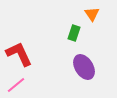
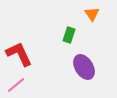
green rectangle: moved 5 px left, 2 px down
